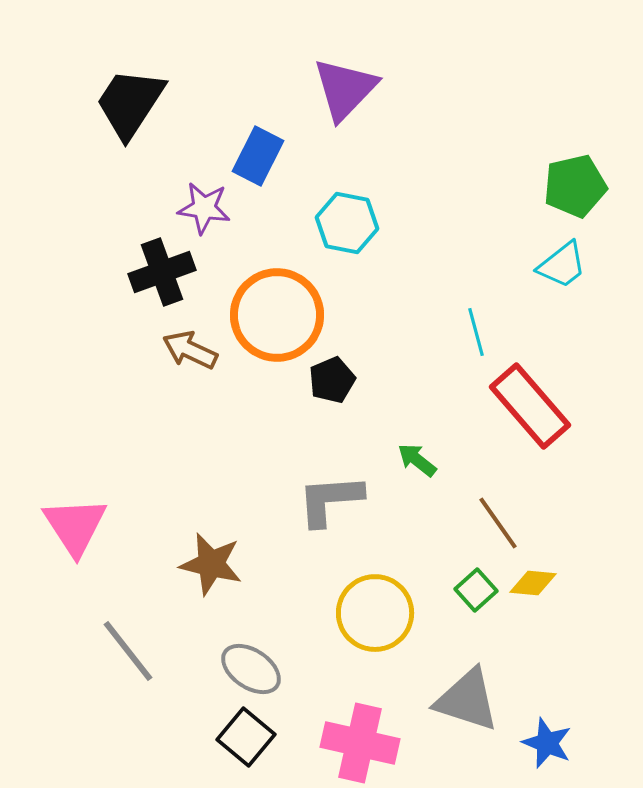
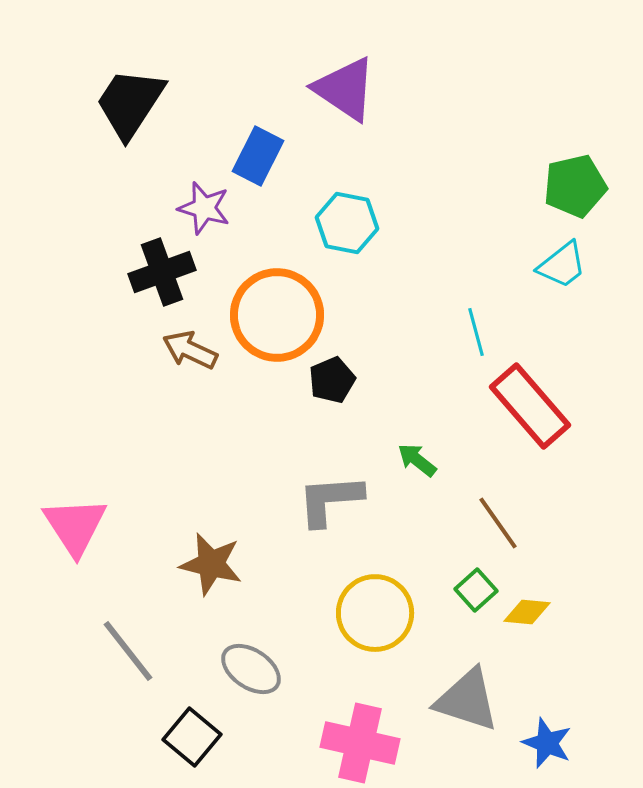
purple triangle: rotated 40 degrees counterclockwise
purple star: rotated 8 degrees clockwise
yellow diamond: moved 6 px left, 29 px down
black square: moved 54 px left
